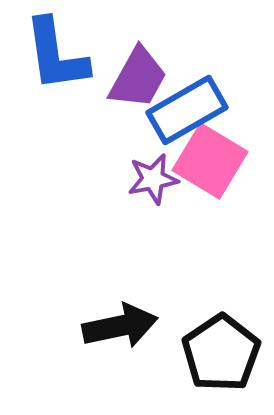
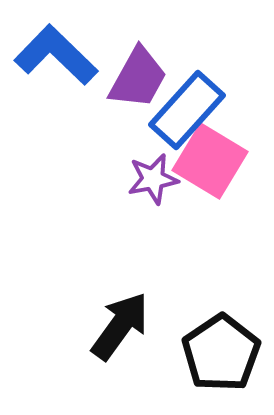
blue L-shape: rotated 142 degrees clockwise
blue rectangle: rotated 18 degrees counterclockwise
black arrow: rotated 42 degrees counterclockwise
